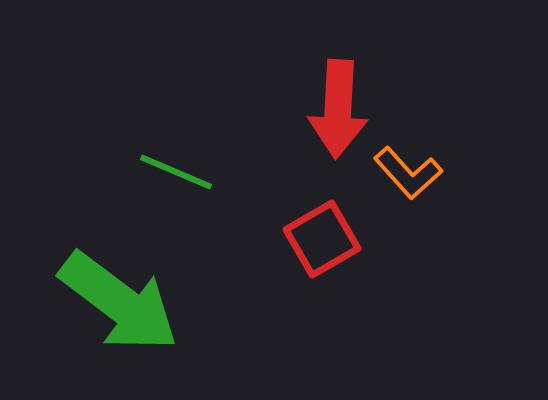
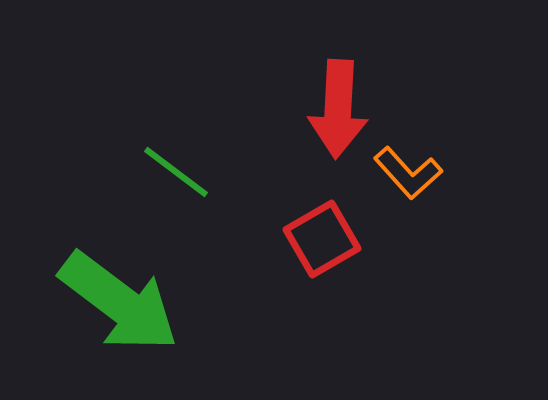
green line: rotated 14 degrees clockwise
